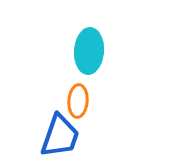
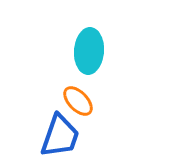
orange ellipse: rotated 48 degrees counterclockwise
